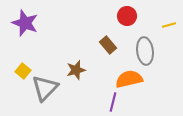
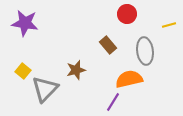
red circle: moved 2 px up
purple star: rotated 12 degrees counterclockwise
gray triangle: moved 1 px down
purple line: rotated 18 degrees clockwise
